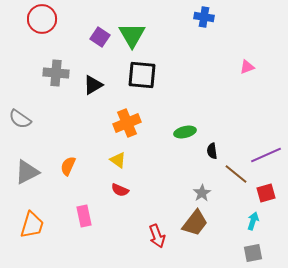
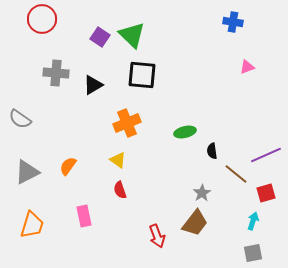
blue cross: moved 29 px right, 5 px down
green triangle: rotated 16 degrees counterclockwise
orange semicircle: rotated 12 degrees clockwise
red semicircle: rotated 48 degrees clockwise
